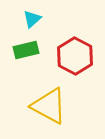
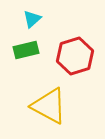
red hexagon: rotated 15 degrees clockwise
